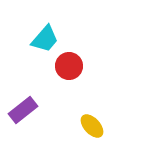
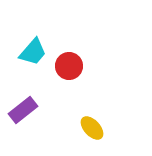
cyan trapezoid: moved 12 px left, 13 px down
yellow ellipse: moved 2 px down
